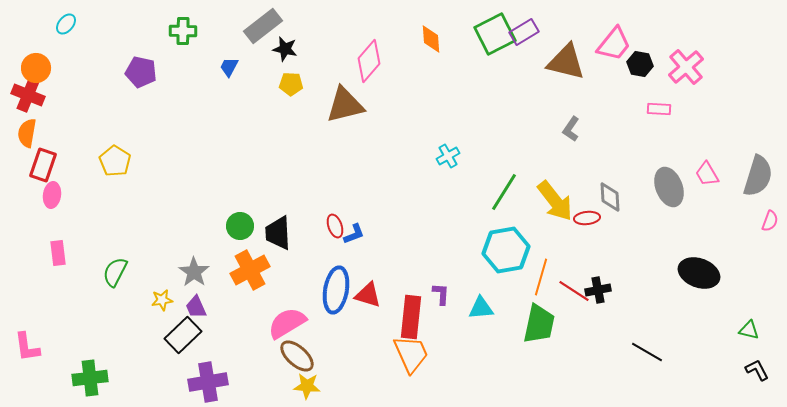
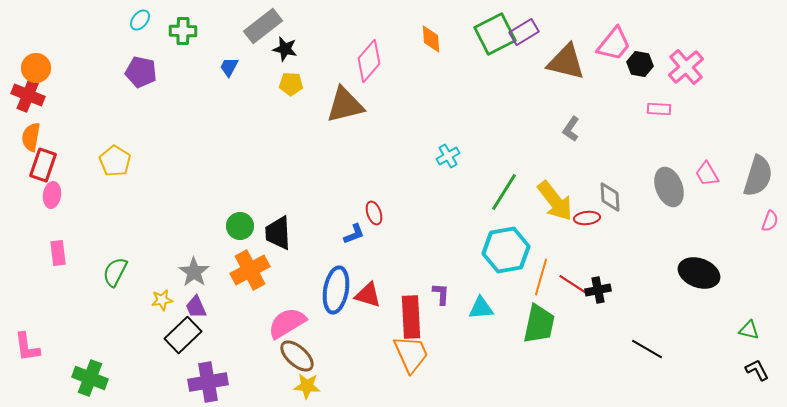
cyan ellipse at (66, 24): moved 74 px right, 4 px up
orange semicircle at (27, 133): moved 4 px right, 4 px down
red ellipse at (335, 226): moved 39 px right, 13 px up
red line at (574, 291): moved 6 px up
red rectangle at (411, 317): rotated 9 degrees counterclockwise
black line at (647, 352): moved 3 px up
green cross at (90, 378): rotated 28 degrees clockwise
